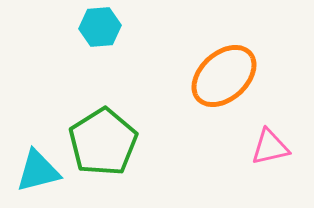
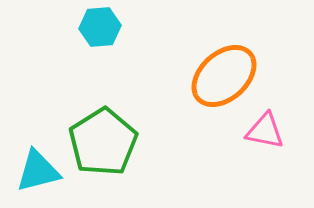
pink triangle: moved 5 px left, 16 px up; rotated 24 degrees clockwise
